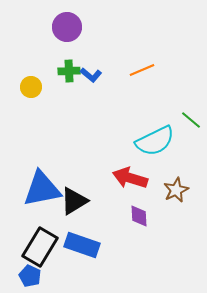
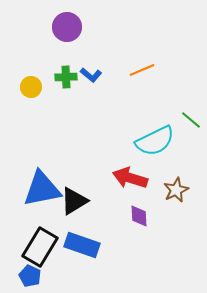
green cross: moved 3 px left, 6 px down
